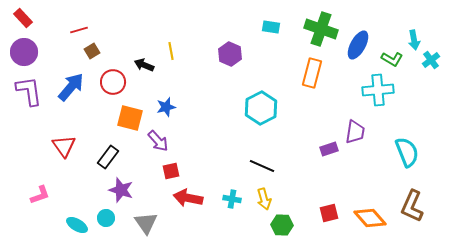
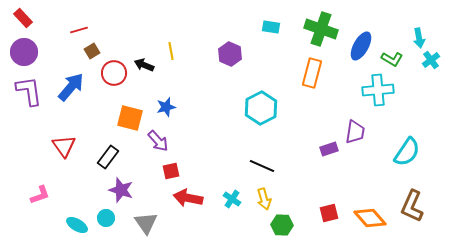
cyan arrow at (414, 40): moved 5 px right, 2 px up
blue ellipse at (358, 45): moved 3 px right, 1 px down
red circle at (113, 82): moved 1 px right, 9 px up
cyan semicircle at (407, 152): rotated 56 degrees clockwise
cyan cross at (232, 199): rotated 24 degrees clockwise
